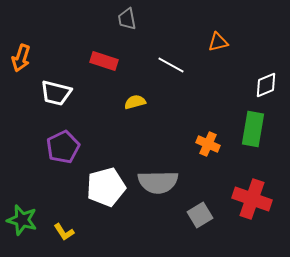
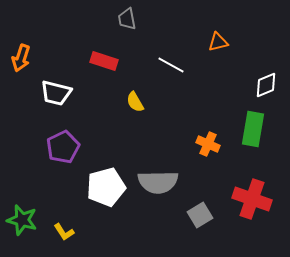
yellow semicircle: rotated 105 degrees counterclockwise
